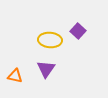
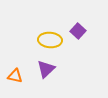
purple triangle: rotated 12 degrees clockwise
